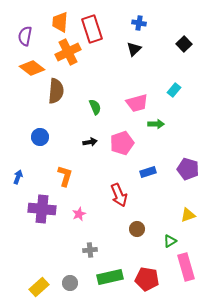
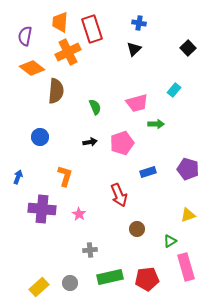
black square: moved 4 px right, 4 px down
pink star: rotated 16 degrees counterclockwise
red pentagon: rotated 15 degrees counterclockwise
